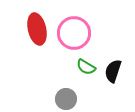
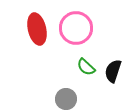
pink circle: moved 2 px right, 5 px up
green semicircle: rotated 12 degrees clockwise
